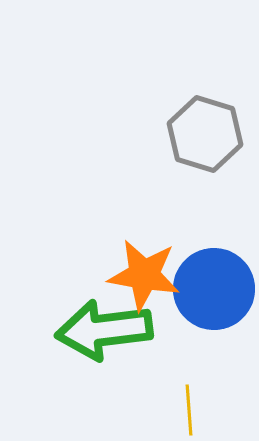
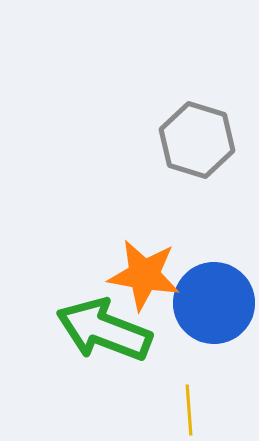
gray hexagon: moved 8 px left, 6 px down
blue circle: moved 14 px down
green arrow: rotated 28 degrees clockwise
